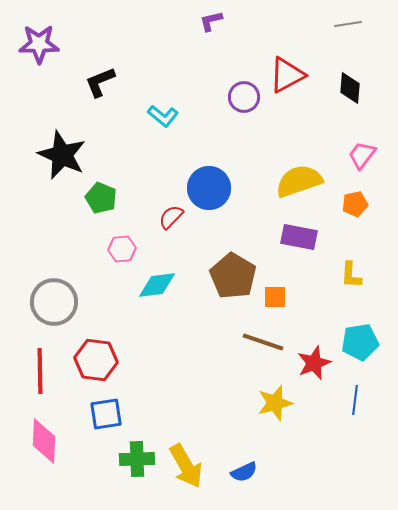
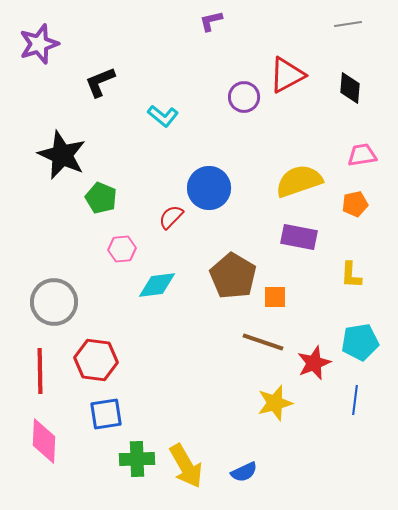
purple star: rotated 18 degrees counterclockwise
pink trapezoid: rotated 44 degrees clockwise
